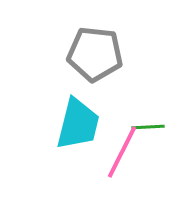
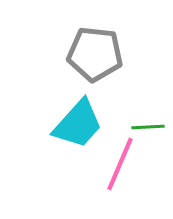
cyan trapezoid: rotated 28 degrees clockwise
pink line: moved 2 px left, 12 px down; rotated 4 degrees counterclockwise
